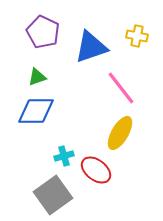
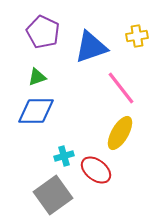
yellow cross: rotated 20 degrees counterclockwise
